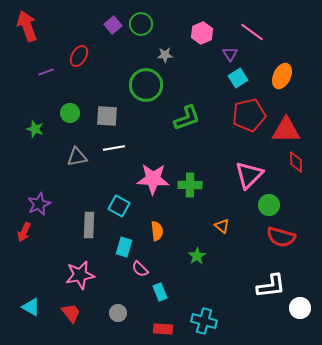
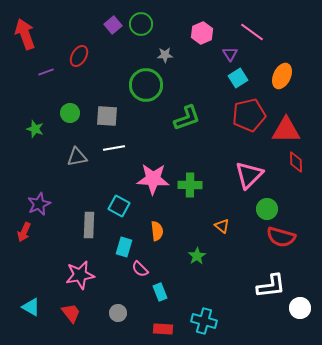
red arrow at (27, 26): moved 2 px left, 8 px down
green circle at (269, 205): moved 2 px left, 4 px down
